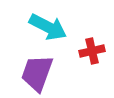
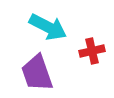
purple trapezoid: rotated 39 degrees counterclockwise
